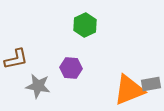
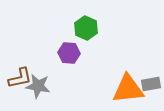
green hexagon: moved 1 px right, 3 px down; rotated 10 degrees counterclockwise
brown L-shape: moved 4 px right, 19 px down
purple hexagon: moved 2 px left, 15 px up
orange triangle: moved 1 px left, 1 px up; rotated 16 degrees clockwise
